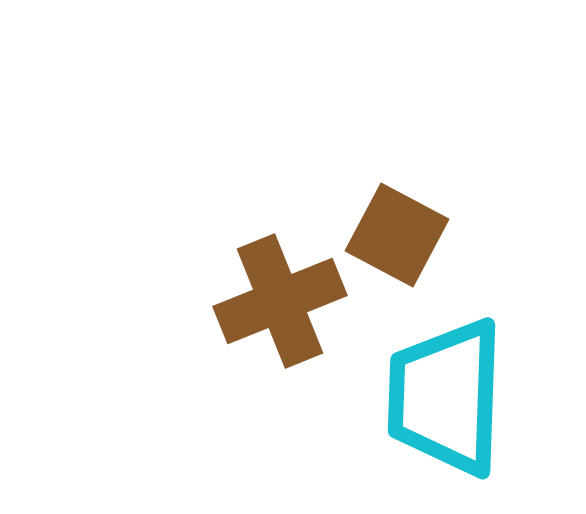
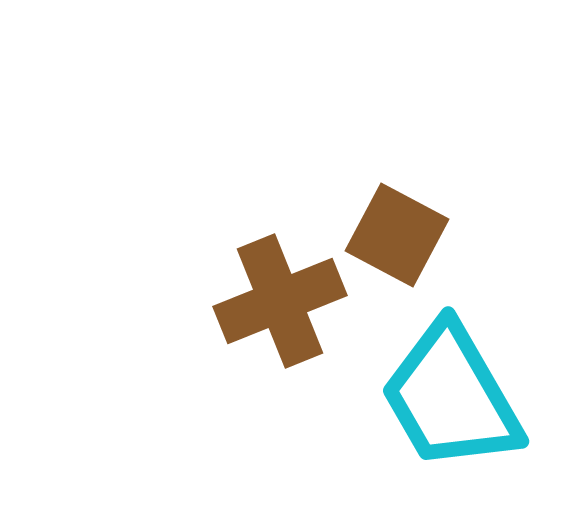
cyan trapezoid: moved 5 px right; rotated 32 degrees counterclockwise
